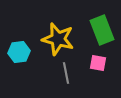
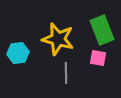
cyan hexagon: moved 1 px left, 1 px down
pink square: moved 5 px up
gray line: rotated 10 degrees clockwise
